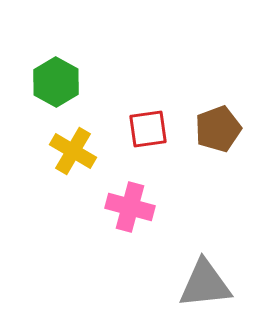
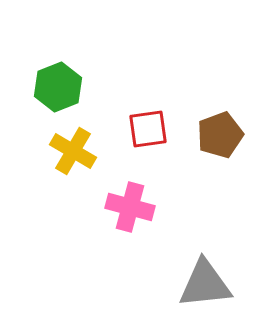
green hexagon: moved 2 px right, 5 px down; rotated 9 degrees clockwise
brown pentagon: moved 2 px right, 6 px down
